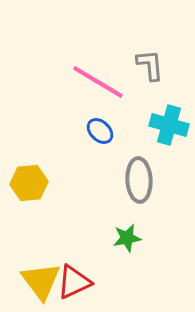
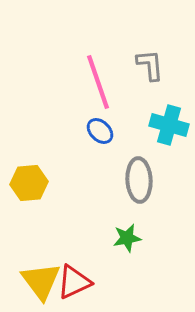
pink line: rotated 40 degrees clockwise
